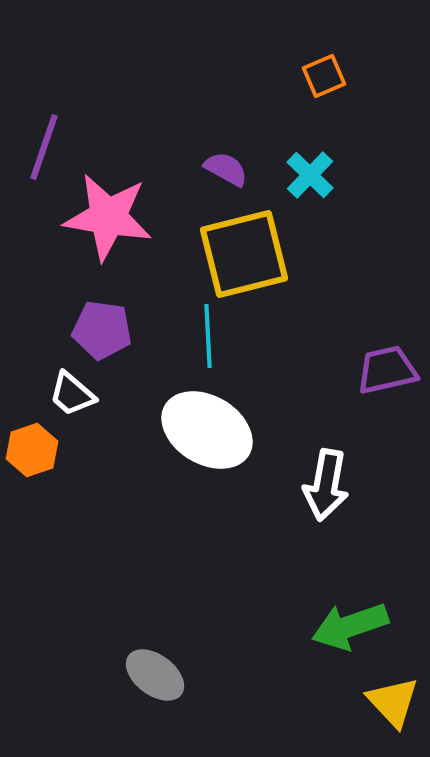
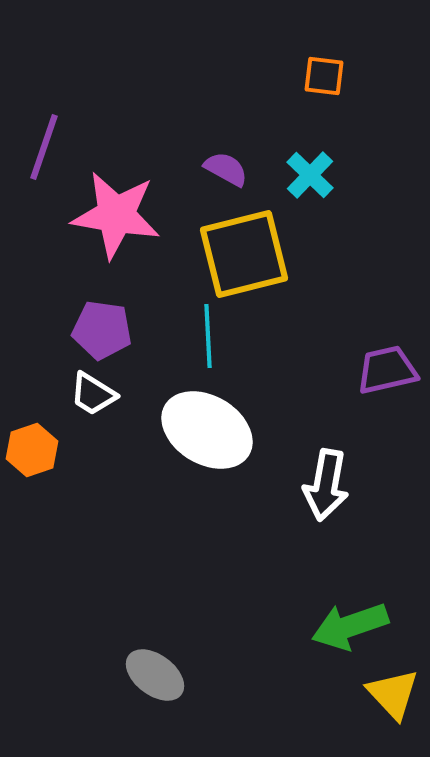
orange square: rotated 30 degrees clockwise
pink star: moved 8 px right, 2 px up
white trapezoid: moved 21 px right; rotated 9 degrees counterclockwise
yellow triangle: moved 8 px up
